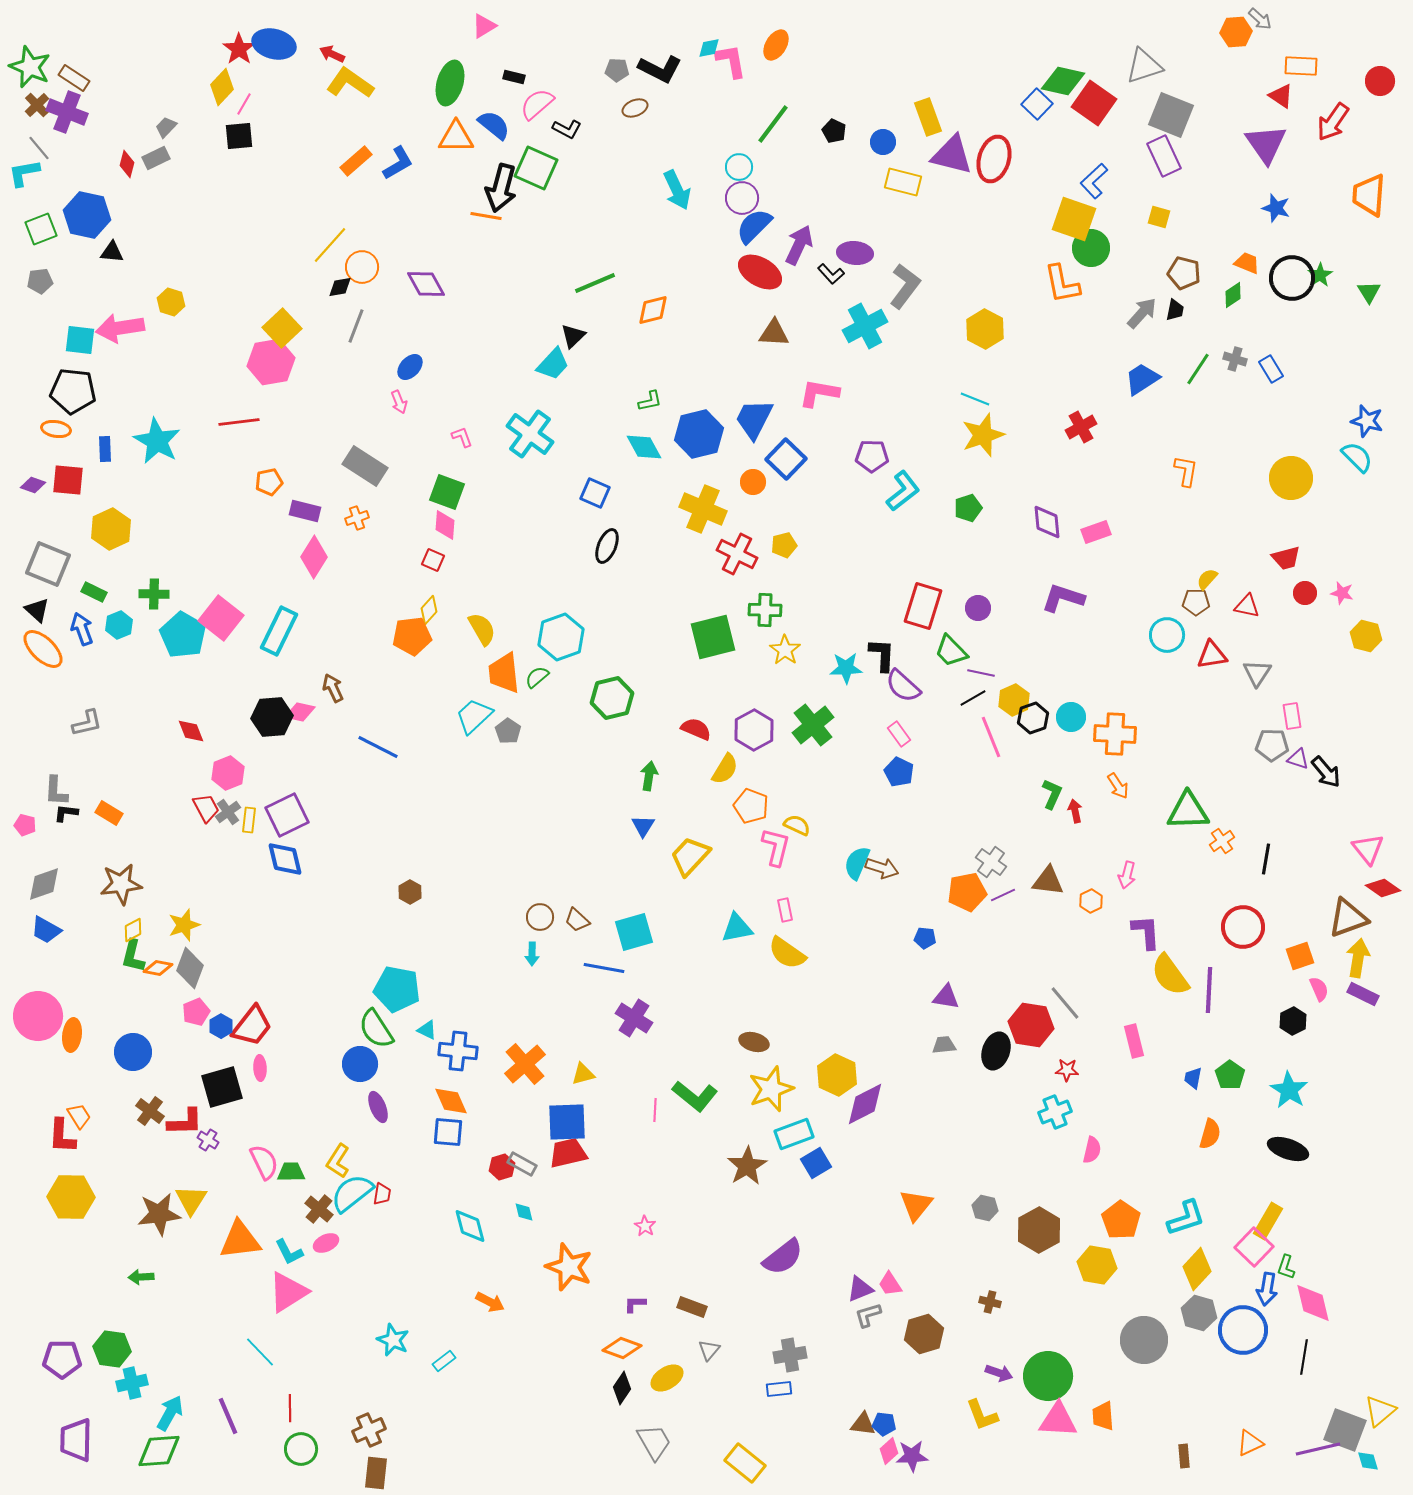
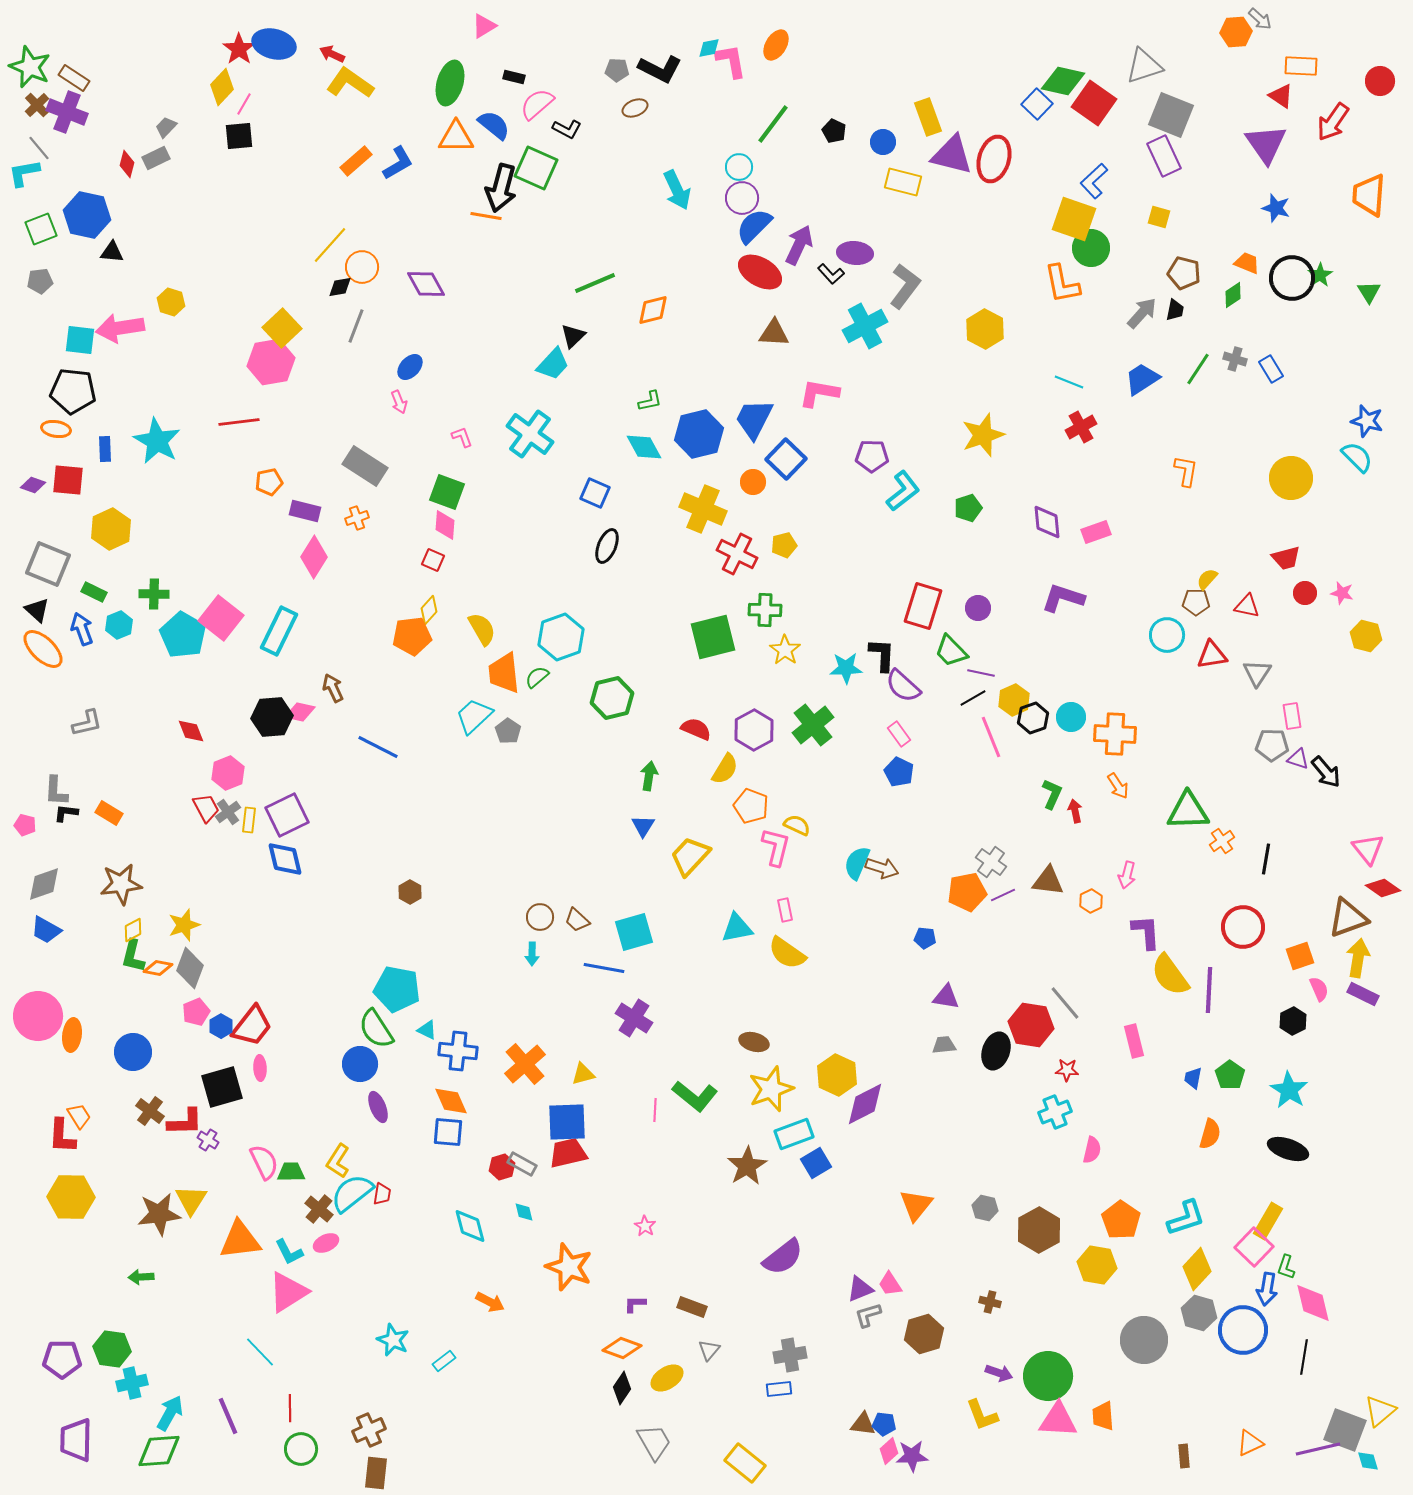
cyan line at (975, 399): moved 94 px right, 17 px up
